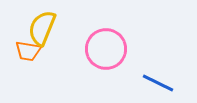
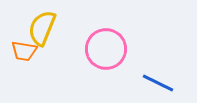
orange trapezoid: moved 4 px left
